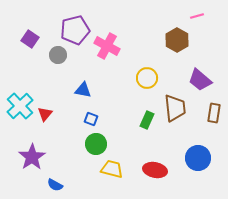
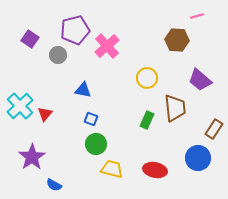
brown hexagon: rotated 25 degrees counterclockwise
pink cross: rotated 20 degrees clockwise
brown rectangle: moved 16 px down; rotated 24 degrees clockwise
blue semicircle: moved 1 px left
